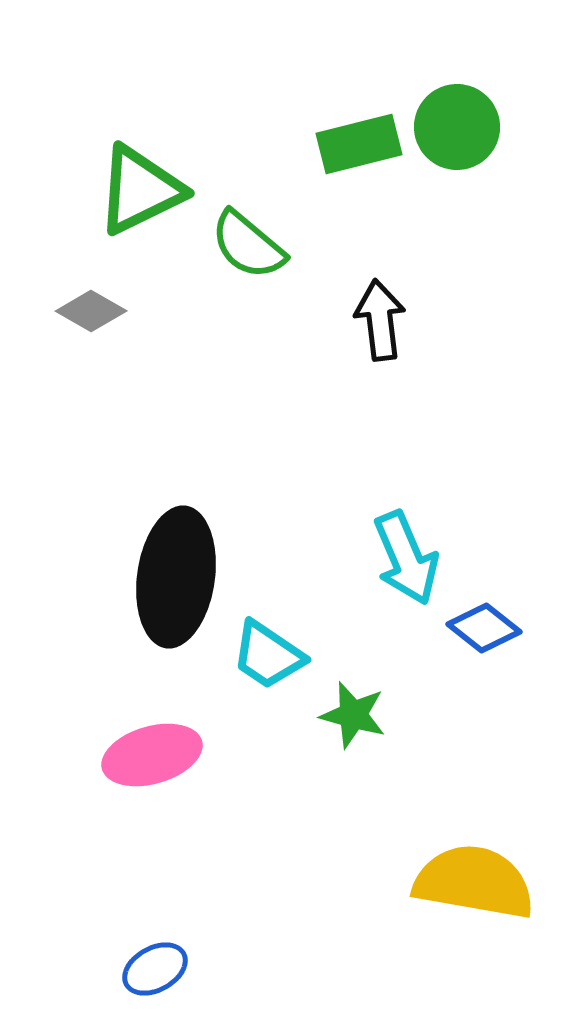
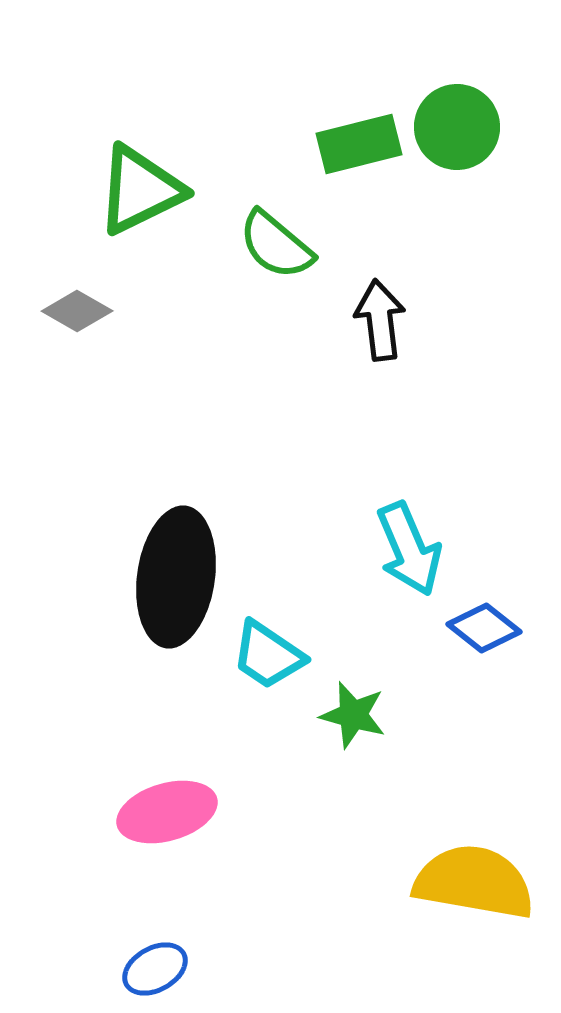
green semicircle: moved 28 px right
gray diamond: moved 14 px left
cyan arrow: moved 3 px right, 9 px up
pink ellipse: moved 15 px right, 57 px down
